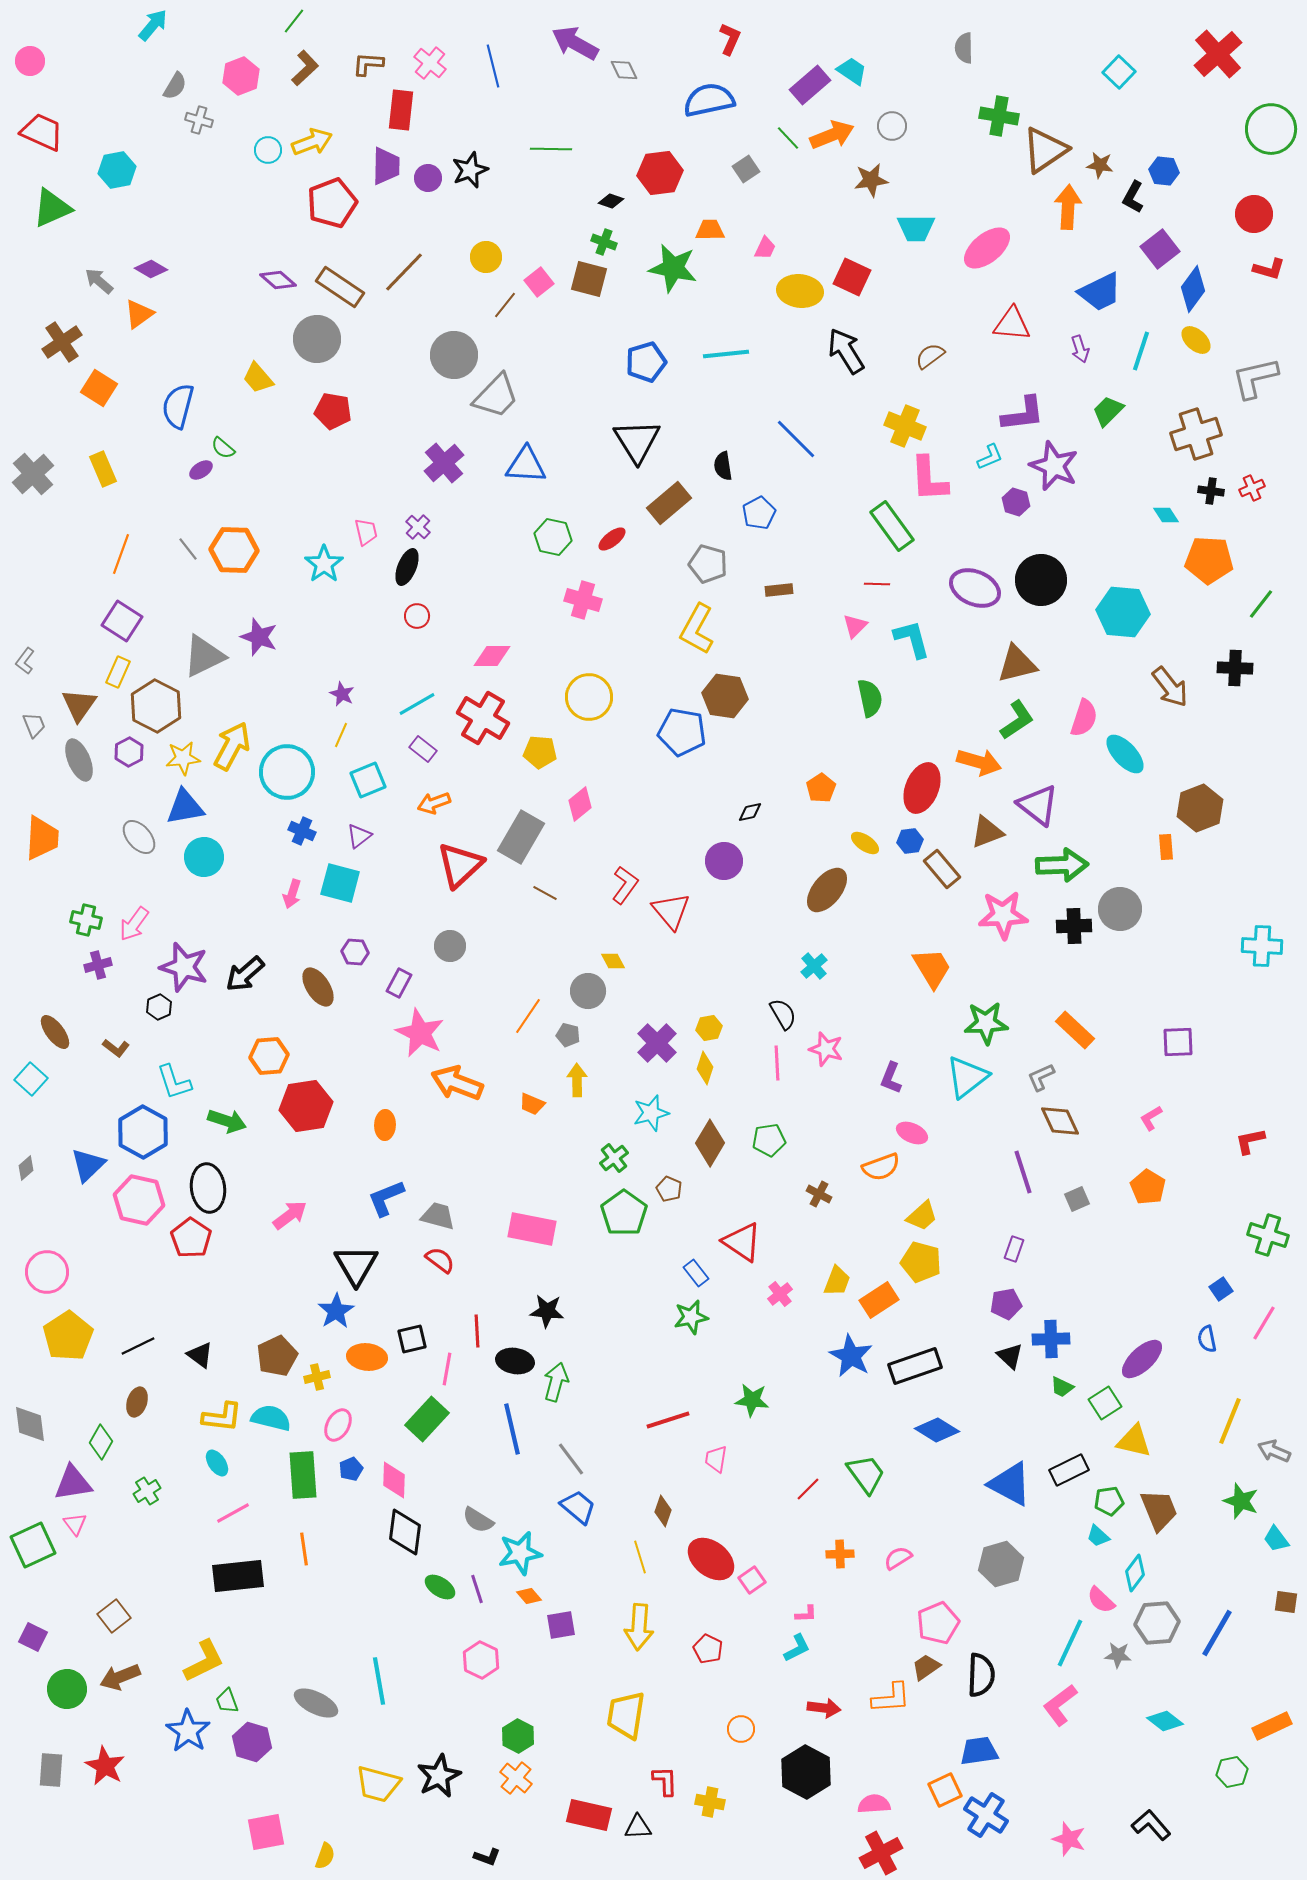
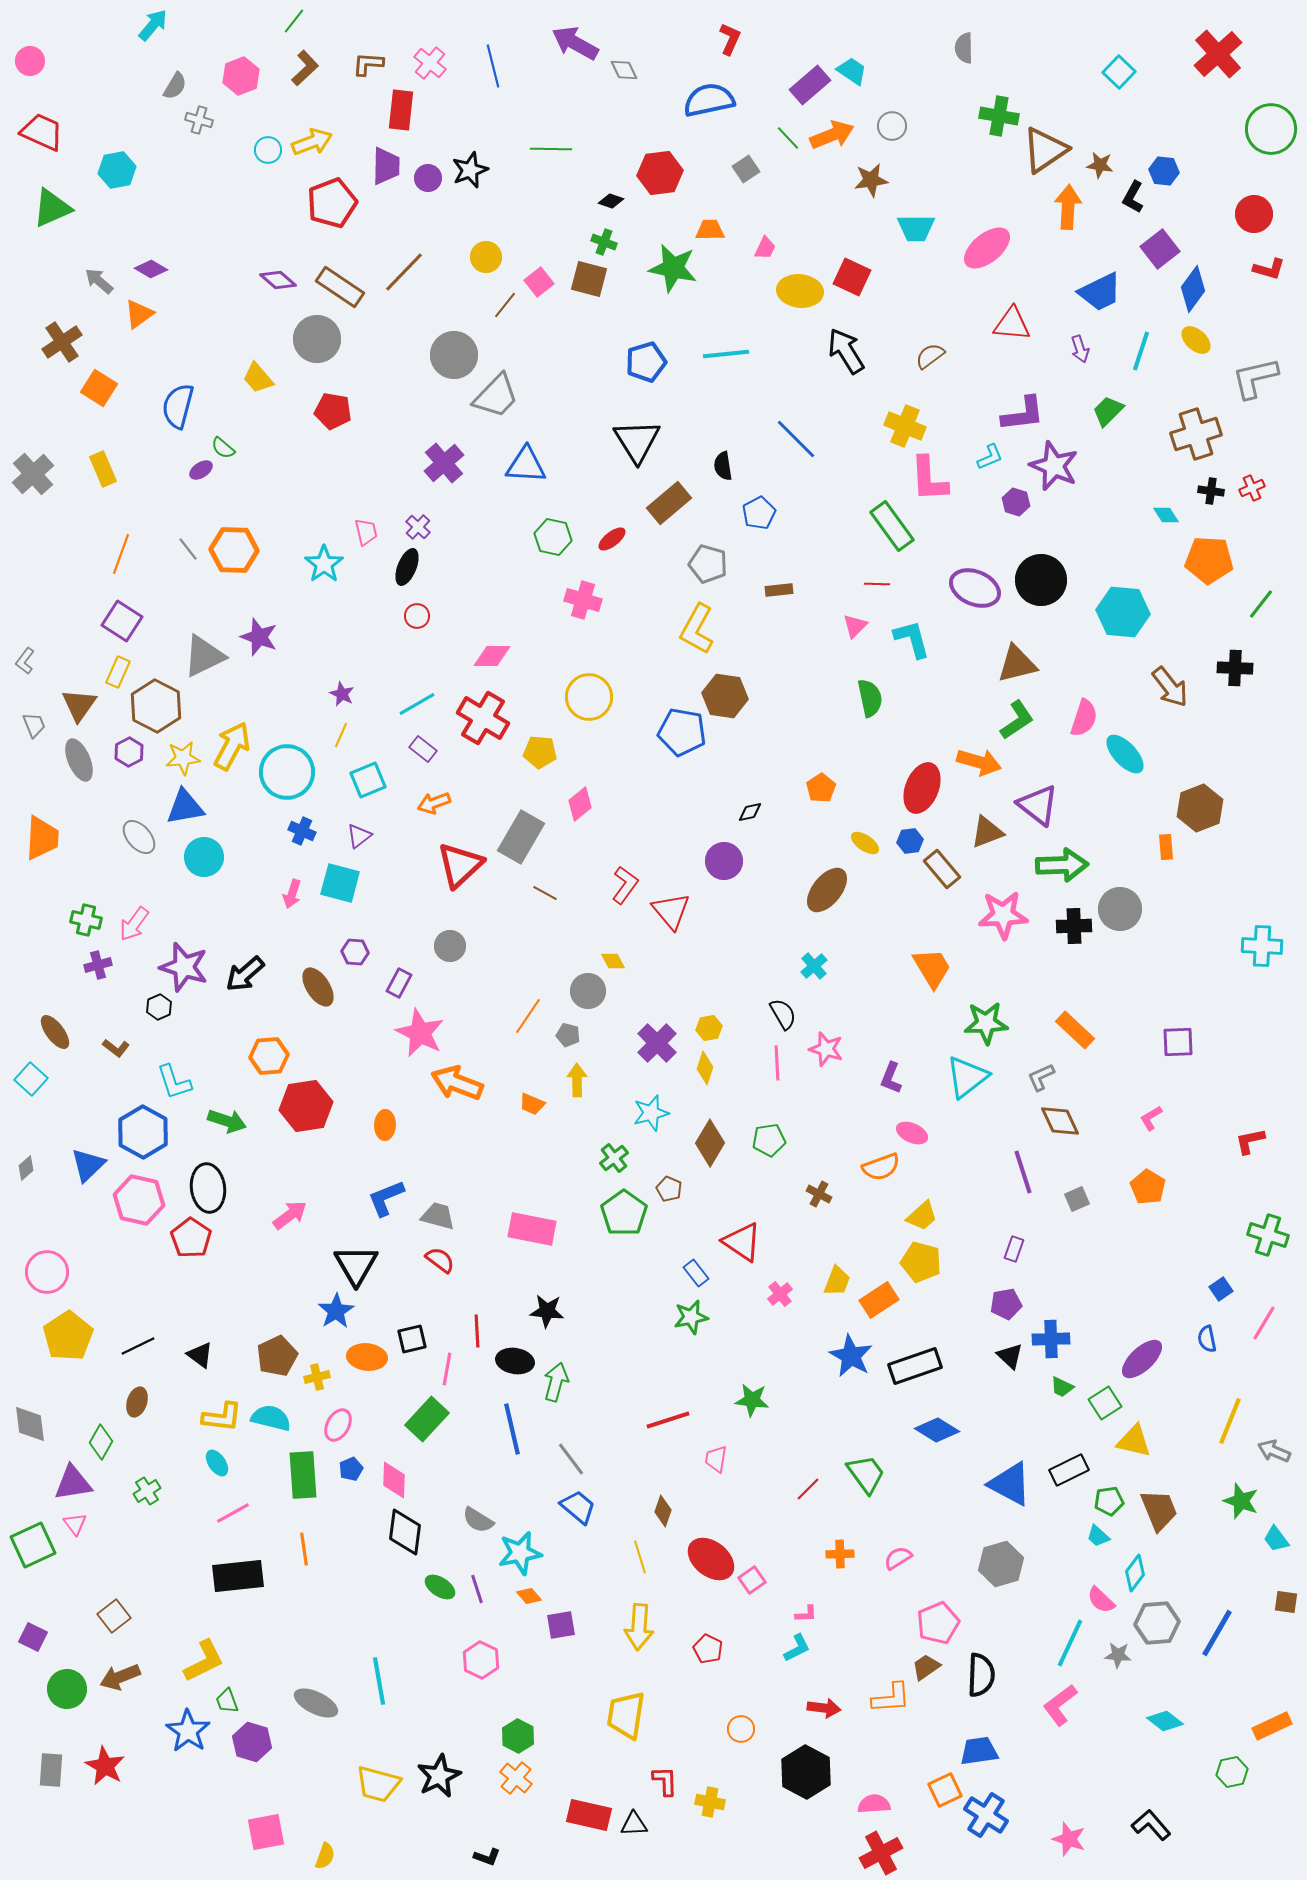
black triangle at (638, 1827): moved 4 px left, 3 px up
